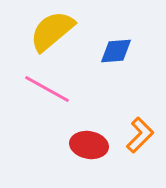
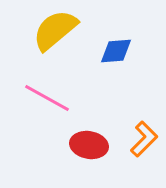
yellow semicircle: moved 3 px right, 1 px up
pink line: moved 9 px down
orange L-shape: moved 4 px right, 4 px down
